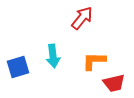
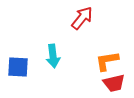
orange L-shape: moved 13 px right; rotated 10 degrees counterclockwise
blue square: rotated 20 degrees clockwise
